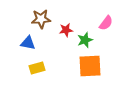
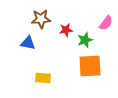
yellow rectangle: moved 6 px right, 10 px down; rotated 21 degrees clockwise
